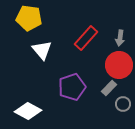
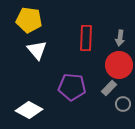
yellow pentagon: moved 2 px down
red rectangle: rotated 40 degrees counterclockwise
white triangle: moved 5 px left
purple pentagon: rotated 24 degrees clockwise
white diamond: moved 1 px right, 1 px up
